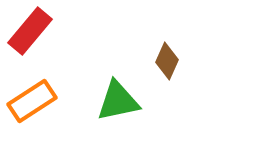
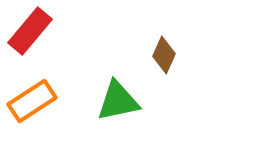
brown diamond: moved 3 px left, 6 px up
